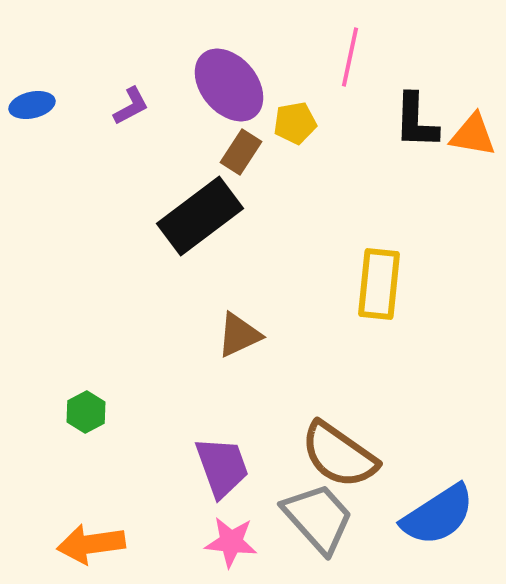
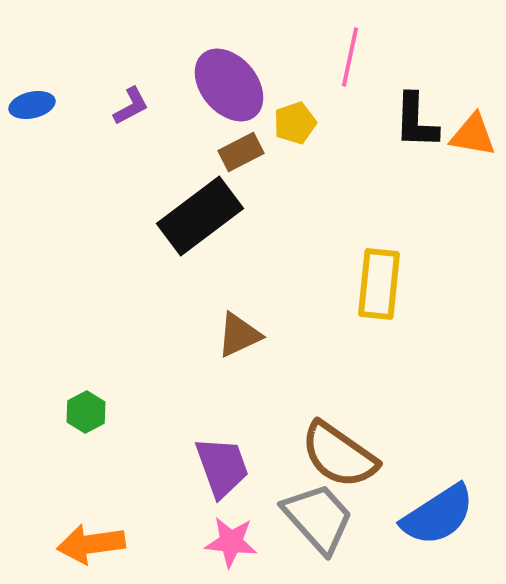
yellow pentagon: rotated 9 degrees counterclockwise
brown rectangle: rotated 30 degrees clockwise
